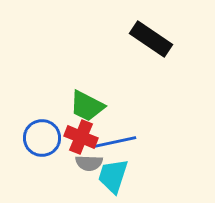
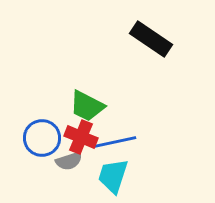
gray semicircle: moved 20 px left, 2 px up; rotated 20 degrees counterclockwise
